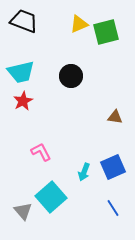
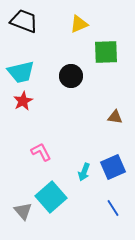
green square: moved 20 px down; rotated 12 degrees clockwise
